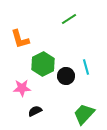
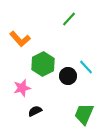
green line: rotated 14 degrees counterclockwise
orange L-shape: rotated 25 degrees counterclockwise
cyan line: rotated 28 degrees counterclockwise
black circle: moved 2 px right
pink star: rotated 12 degrees counterclockwise
green trapezoid: rotated 20 degrees counterclockwise
